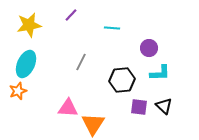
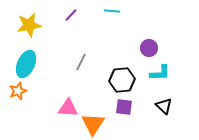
cyan line: moved 17 px up
purple square: moved 15 px left
